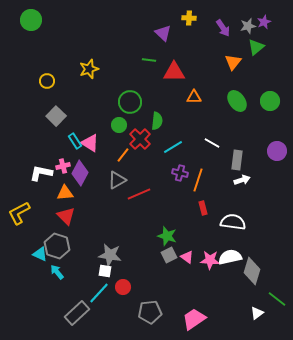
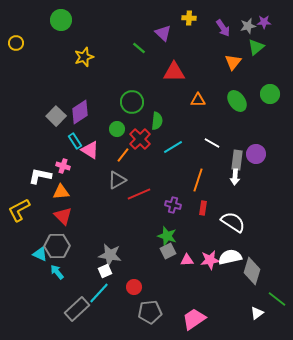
green circle at (31, 20): moved 30 px right
purple star at (264, 22): rotated 24 degrees clockwise
green line at (149, 60): moved 10 px left, 12 px up; rotated 32 degrees clockwise
yellow star at (89, 69): moved 5 px left, 12 px up
yellow circle at (47, 81): moved 31 px left, 38 px up
orange triangle at (194, 97): moved 4 px right, 3 px down
green circle at (270, 101): moved 7 px up
green circle at (130, 102): moved 2 px right
green circle at (119, 125): moved 2 px left, 4 px down
pink triangle at (90, 143): moved 7 px down
purple circle at (277, 151): moved 21 px left, 3 px down
pink cross at (63, 166): rotated 32 degrees clockwise
white L-shape at (41, 173): moved 1 px left, 3 px down
purple diamond at (80, 173): moved 61 px up; rotated 30 degrees clockwise
purple cross at (180, 173): moved 7 px left, 32 px down
white arrow at (242, 180): moved 7 px left, 3 px up; rotated 112 degrees clockwise
orange triangle at (65, 193): moved 4 px left, 1 px up
red rectangle at (203, 208): rotated 24 degrees clockwise
yellow L-shape at (19, 213): moved 3 px up
red triangle at (66, 216): moved 3 px left
white semicircle at (233, 222): rotated 25 degrees clockwise
gray hexagon at (57, 246): rotated 20 degrees counterclockwise
gray square at (169, 255): moved 1 px left, 4 px up
pink triangle at (187, 257): moved 3 px down; rotated 40 degrees counterclockwise
pink star at (210, 260): rotated 12 degrees counterclockwise
white square at (105, 271): rotated 32 degrees counterclockwise
red circle at (123, 287): moved 11 px right
gray rectangle at (77, 313): moved 4 px up
